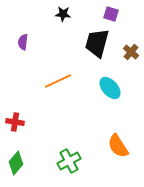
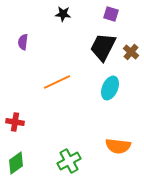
black trapezoid: moved 6 px right, 4 px down; rotated 12 degrees clockwise
orange line: moved 1 px left, 1 px down
cyan ellipse: rotated 65 degrees clockwise
orange semicircle: rotated 50 degrees counterclockwise
green diamond: rotated 15 degrees clockwise
